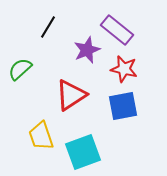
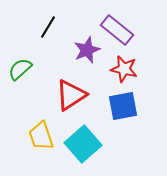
cyan square: moved 8 px up; rotated 21 degrees counterclockwise
